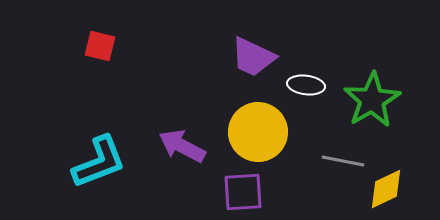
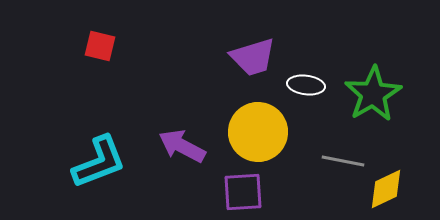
purple trapezoid: rotated 42 degrees counterclockwise
green star: moved 1 px right, 6 px up
